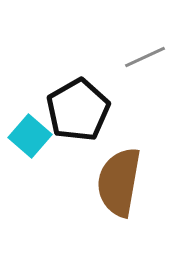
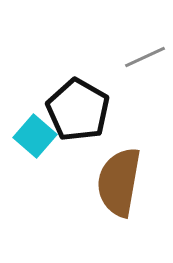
black pentagon: rotated 12 degrees counterclockwise
cyan square: moved 5 px right
